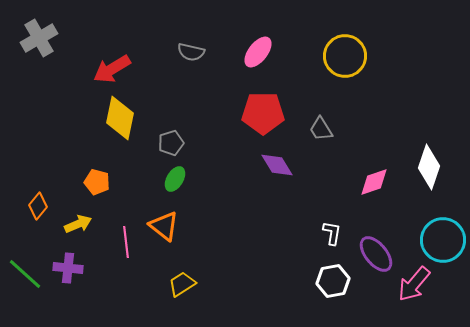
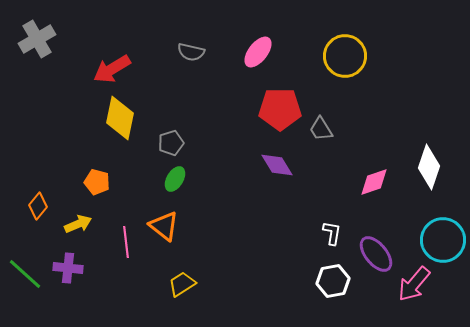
gray cross: moved 2 px left, 1 px down
red pentagon: moved 17 px right, 4 px up
